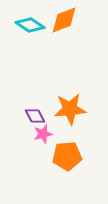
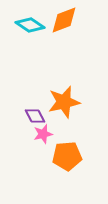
orange star: moved 6 px left, 7 px up; rotated 8 degrees counterclockwise
